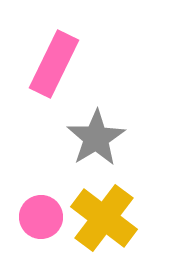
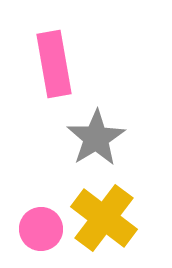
pink rectangle: rotated 36 degrees counterclockwise
pink circle: moved 12 px down
